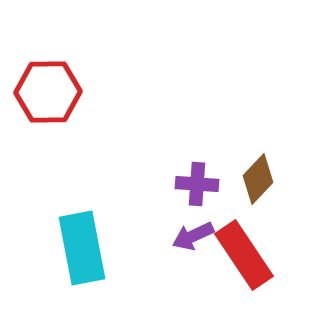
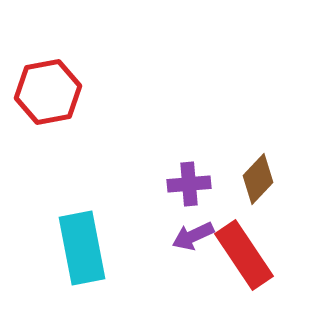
red hexagon: rotated 10 degrees counterclockwise
purple cross: moved 8 px left; rotated 9 degrees counterclockwise
